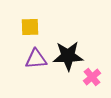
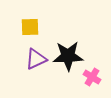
purple triangle: rotated 20 degrees counterclockwise
pink cross: rotated 18 degrees counterclockwise
